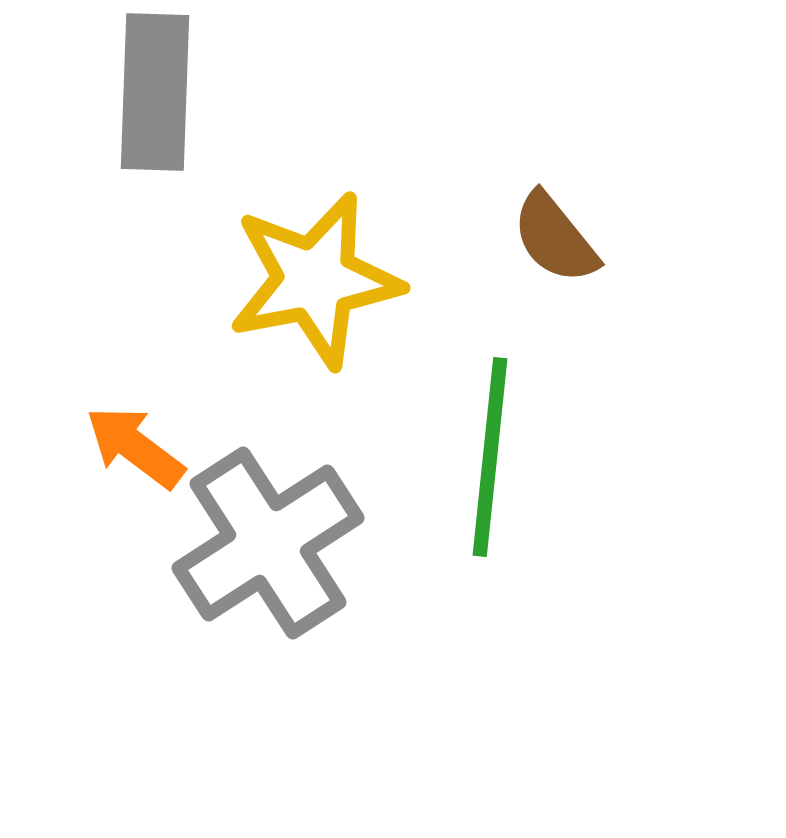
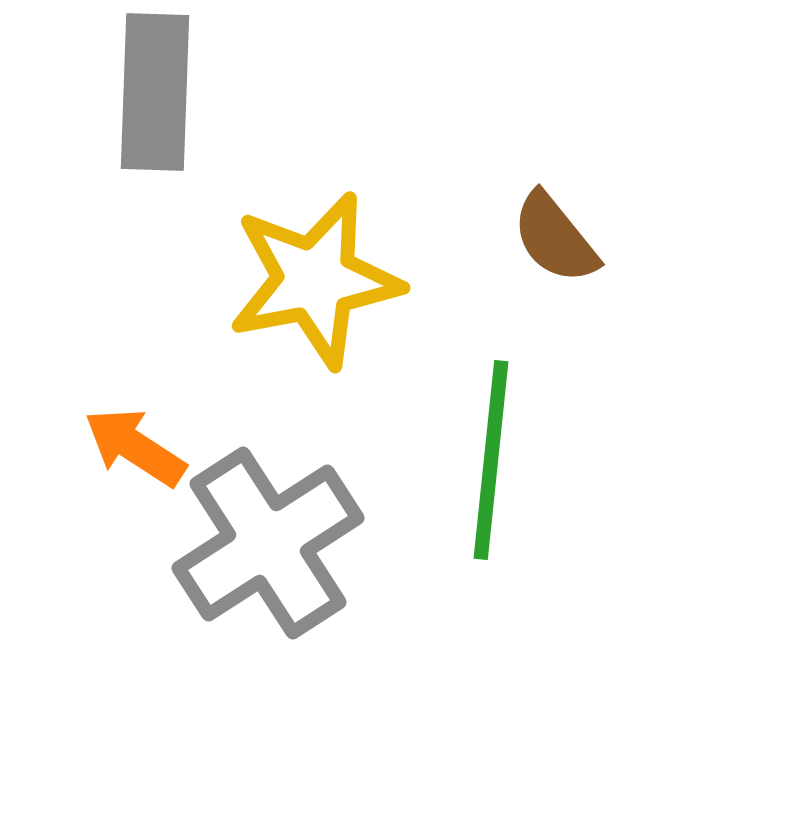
orange arrow: rotated 4 degrees counterclockwise
green line: moved 1 px right, 3 px down
